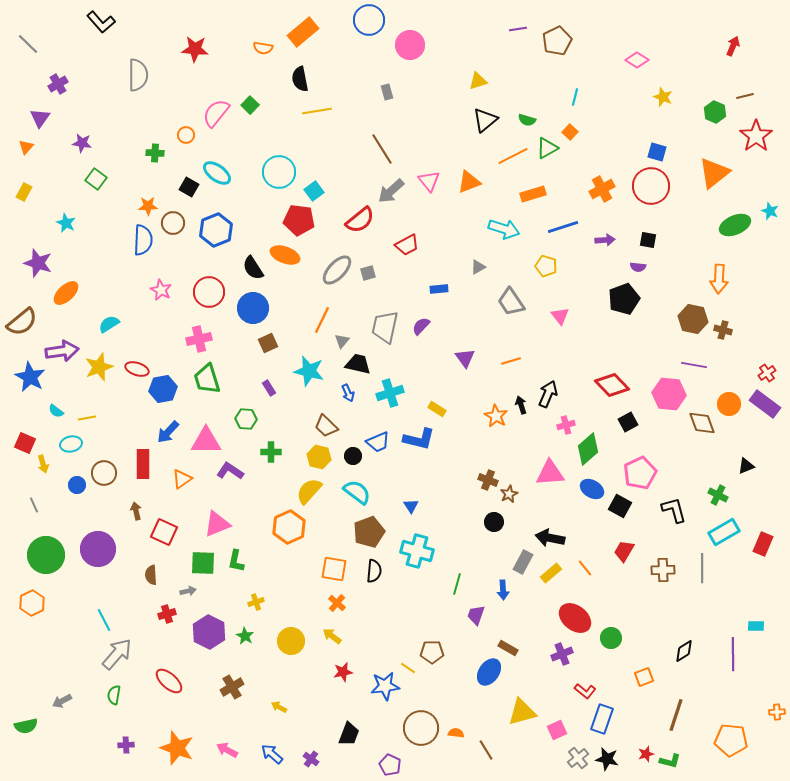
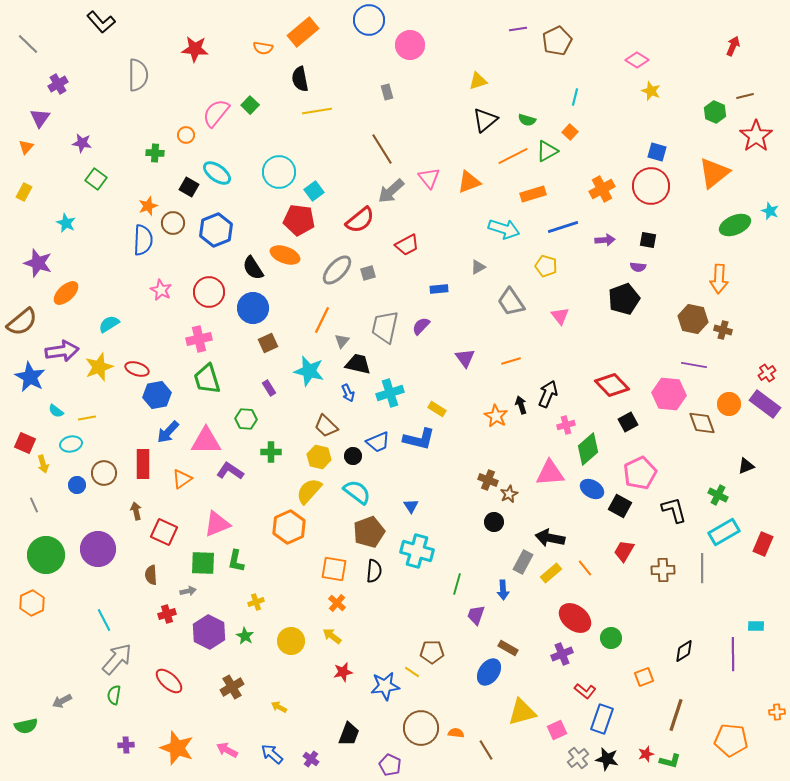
yellow star at (663, 97): moved 12 px left, 6 px up
green triangle at (547, 148): moved 3 px down
pink triangle at (429, 181): moved 3 px up
orange star at (148, 206): rotated 18 degrees counterclockwise
blue hexagon at (163, 389): moved 6 px left, 6 px down
gray arrow at (117, 654): moved 5 px down
yellow line at (408, 668): moved 4 px right, 4 px down
